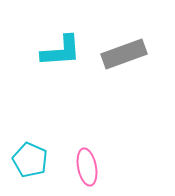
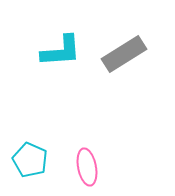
gray rectangle: rotated 12 degrees counterclockwise
